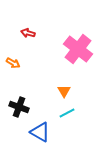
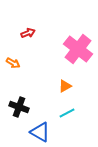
red arrow: rotated 144 degrees clockwise
orange triangle: moved 1 px right, 5 px up; rotated 32 degrees clockwise
